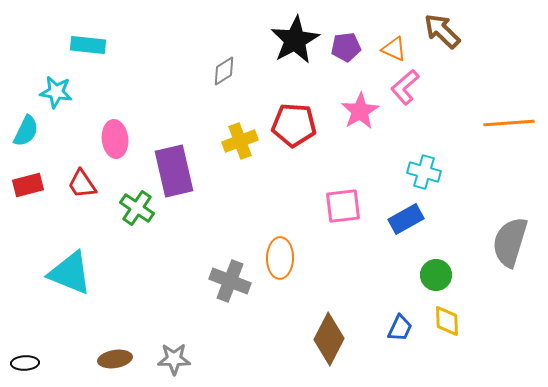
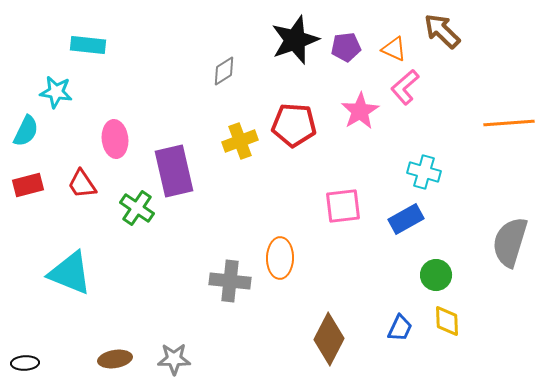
black star: rotated 9 degrees clockwise
gray cross: rotated 15 degrees counterclockwise
